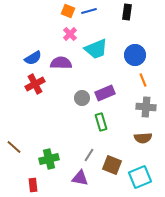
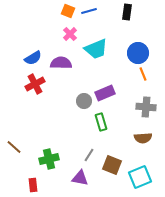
blue circle: moved 3 px right, 2 px up
orange line: moved 6 px up
gray circle: moved 2 px right, 3 px down
